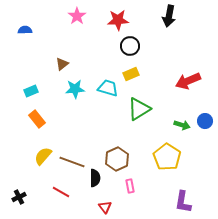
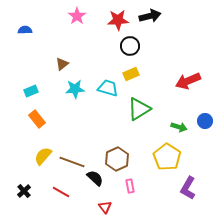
black arrow: moved 19 px left; rotated 115 degrees counterclockwise
green arrow: moved 3 px left, 2 px down
black semicircle: rotated 48 degrees counterclockwise
black cross: moved 5 px right, 6 px up; rotated 16 degrees counterclockwise
purple L-shape: moved 5 px right, 14 px up; rotated 20 degrees clockwise
